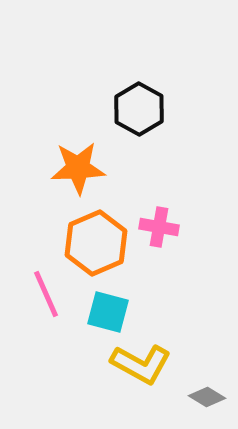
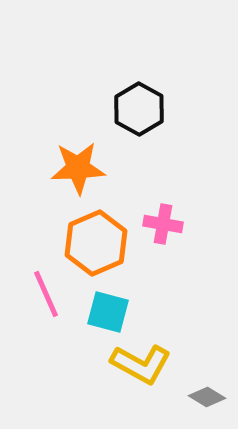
pink cross: moved 4 px right, 3 px up
